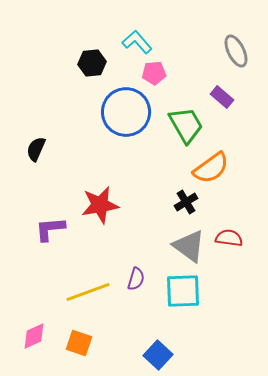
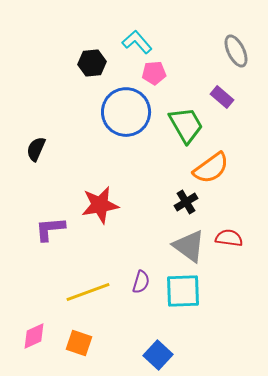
purple semicircle: moved 5 px right, 3 px down
